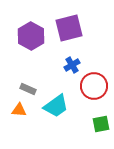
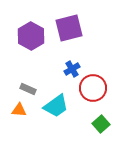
blue cross: moved 4 px down
red circle: moved 1 px left, 2 px down
green square: rotated 30 degrees counterclockwise
